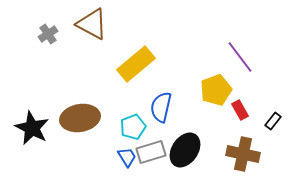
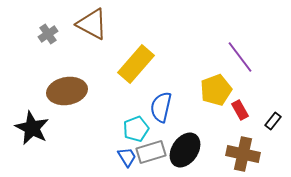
yellow rectangle: rotated 9 degrees counterclockwise
brown ellipse: moved 13 px left, 27 px up
cyan pentagon: moved 3 px right, 2 px down
